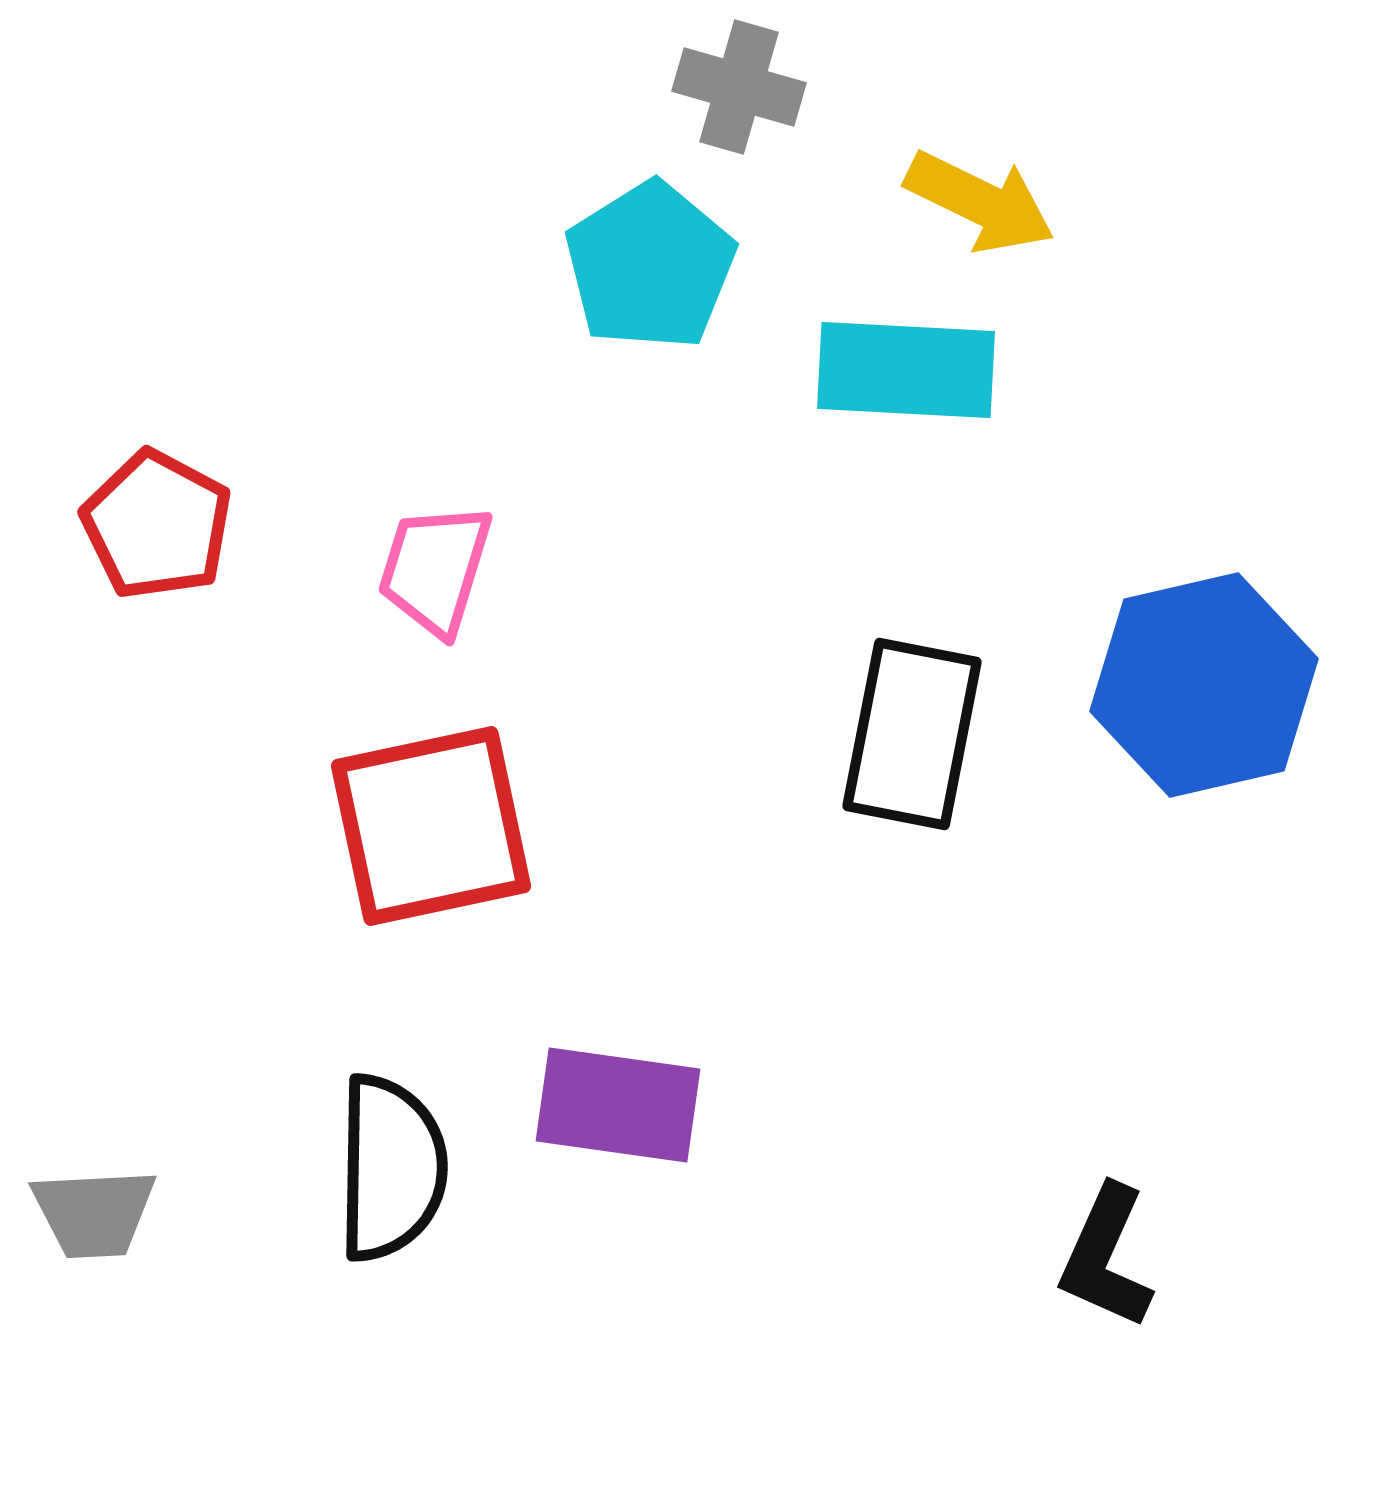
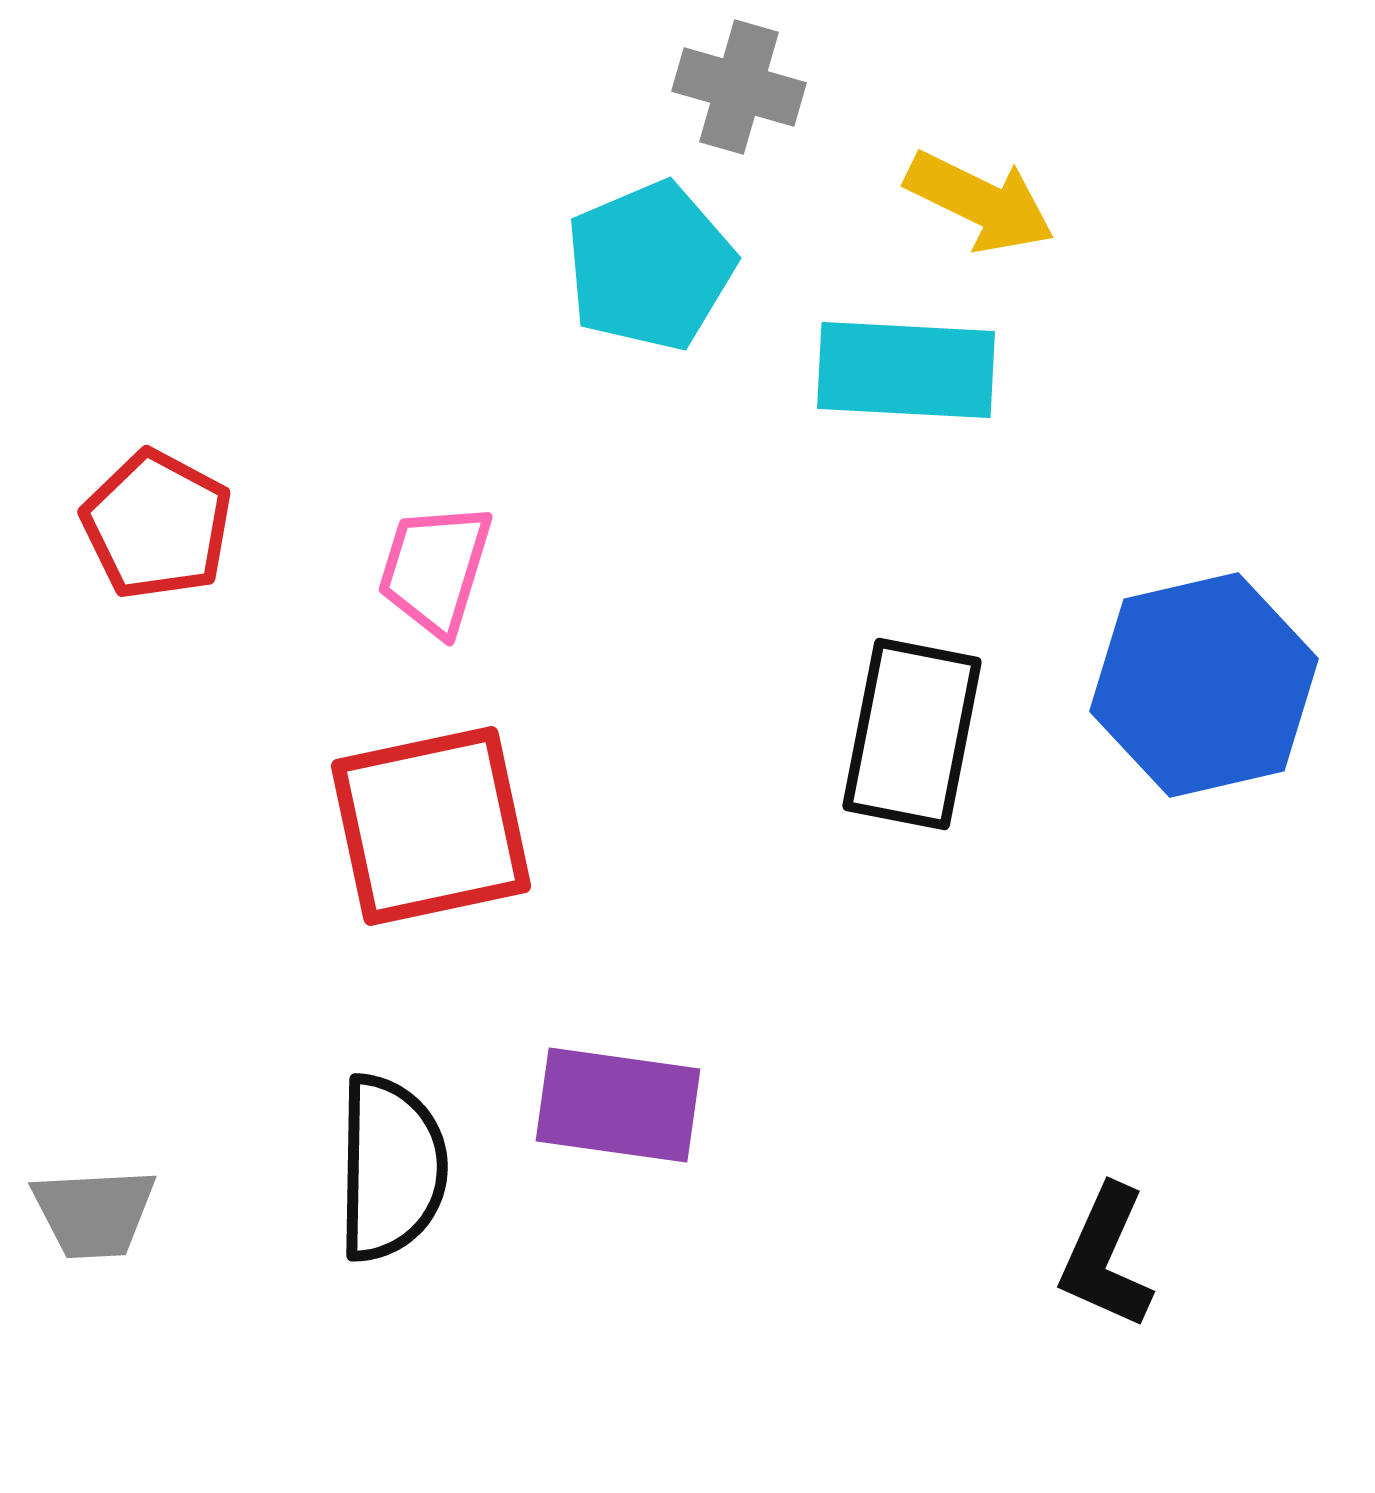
cyan pentagon: rotated 9 degrees clockwise
